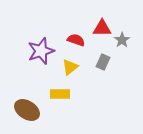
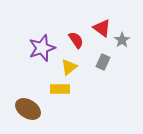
red triangle: rotated 36 degrees clockwise
red semicircle: rotated 36 degrees clockwise
purple star: moved 1 px right, 3 px up
yellow triangle: moved 1 px left
yellow rectangle: moved 5 px up
brown ellipse: moved 1 px right, 1 px up
